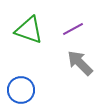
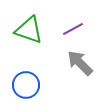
blue circle: moved 5 px right, 5 px up
